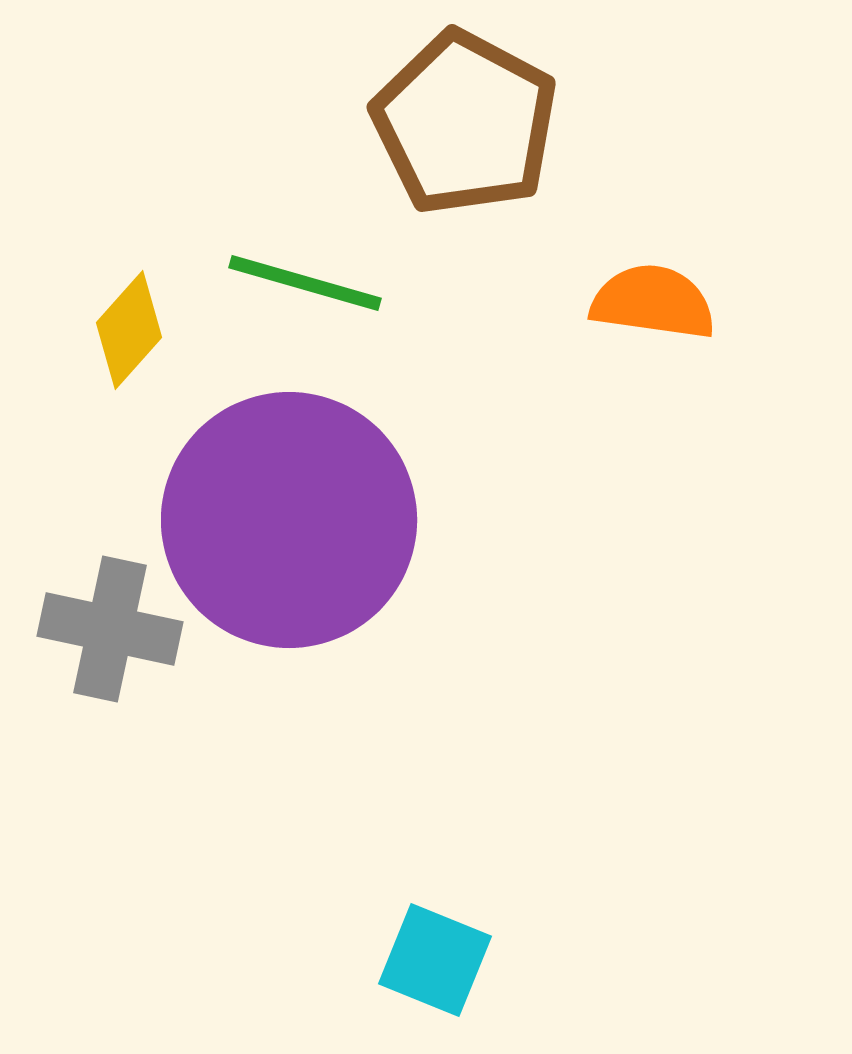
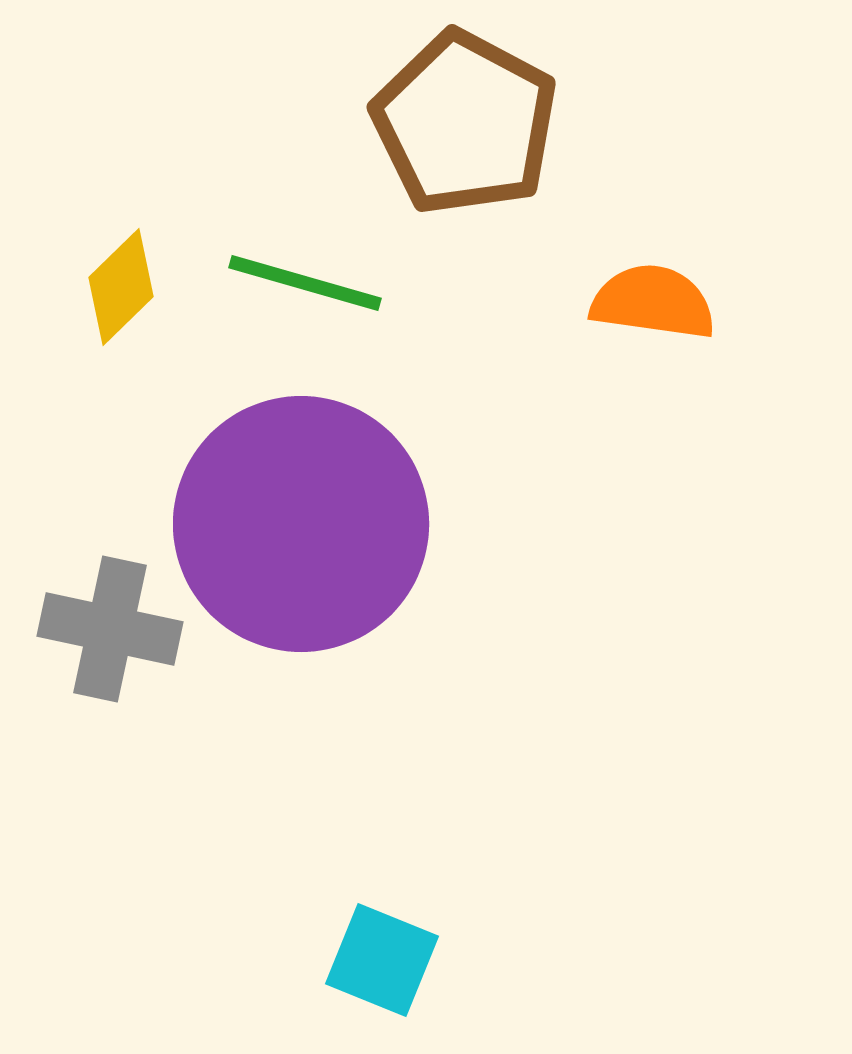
yellow diamond: moved 8 px left, 43 px up; rotated 4 degrees clockwise
purple circle: moved 12 px right, 4 px down
cyan square: moved 53 px left
